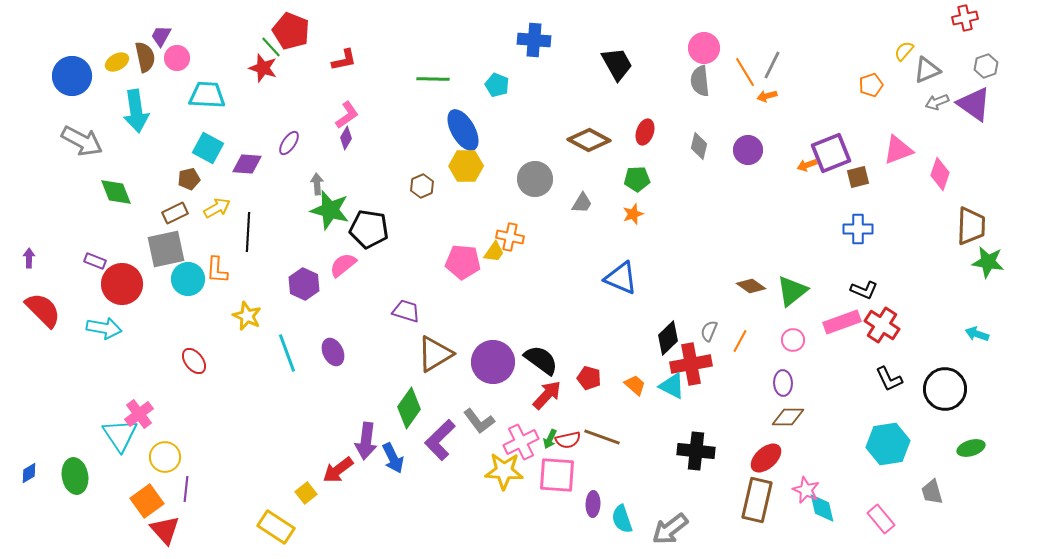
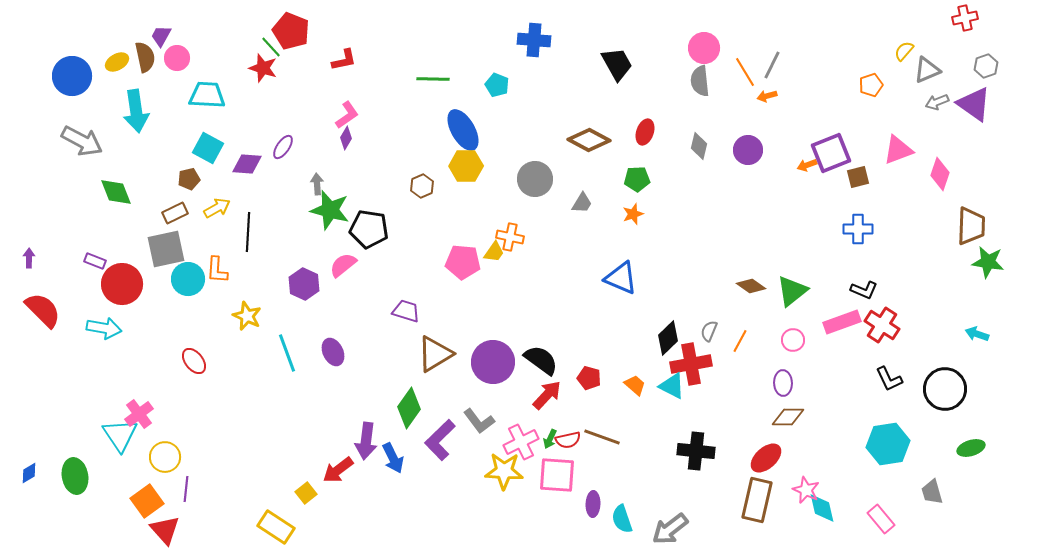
purple ellipse at (289, 143): moved 6 px left, 4 px down
